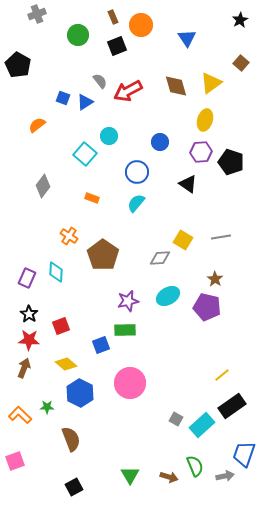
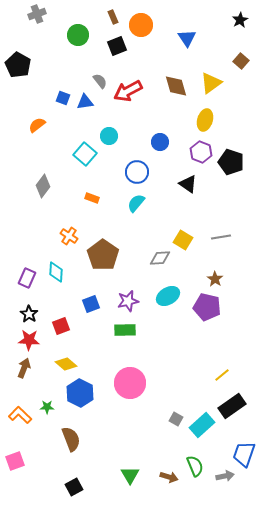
brown square at (241, 63): moved 2 px up
blue triangle at (85, 102): rotated 24 degrees clockwise
purple hexagon at (201, 152): rotated 25 degrees clockwise
blue square at (101, 345): moved 10 px left, 41 px up
